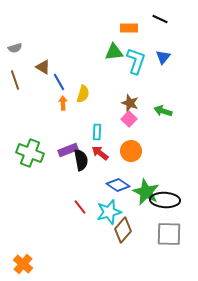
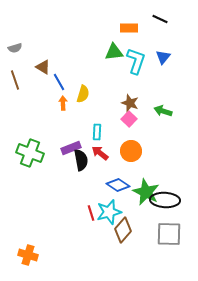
purple rectangle: moved 3 px right, 2 px up
red line: moved 11 px right, 6 px down; rotated 21 degrees clockwise
orange cross: moved 5 px right, 9 px up; rotated 24 degrees counterclockwise
